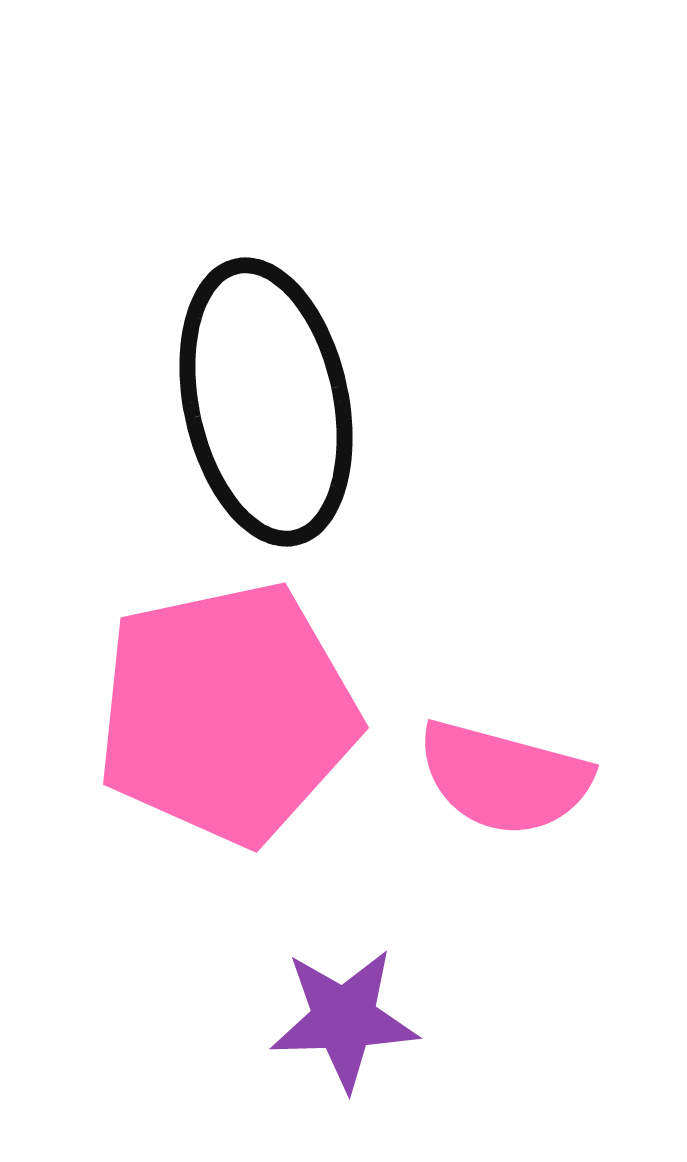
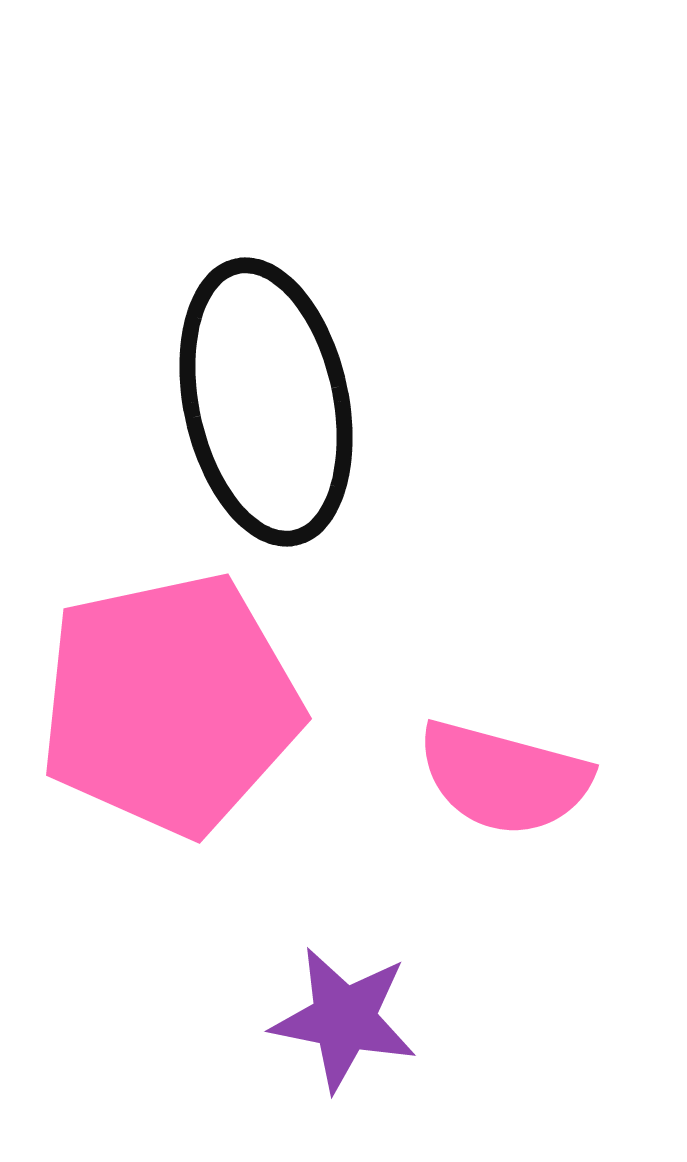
pink pentagon: moved 57 px left, 9 px up
purple star: rotated 13 degrees clockwise
